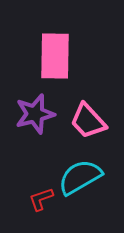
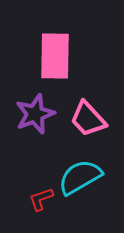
purple star: rotated 6 degrees counterclockwise
pink trapezoid: moved 2 px up
